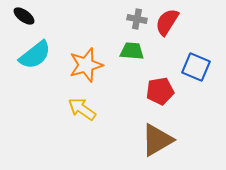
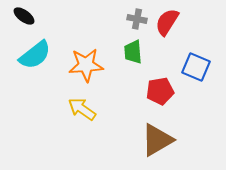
green trapezoid: moved 1 px right, 1 px down; rotated 100 degrees counterclockwise
orange star: rotated 12 degrees clockwise
